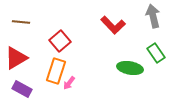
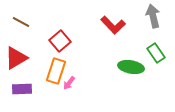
brown line: rotated 24 degrees clockwise
green ellipse: moved 1 px right, 1 px up
purple rectangle: rotated 30 degrees counterclockwise
